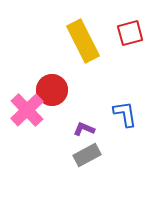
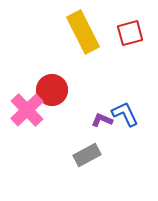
yellow rectangle: moved 9 px up
blue L-shape: rotated 16 degrees counterclockwise
purple L-shape: moved 18 px right, 9 px up
